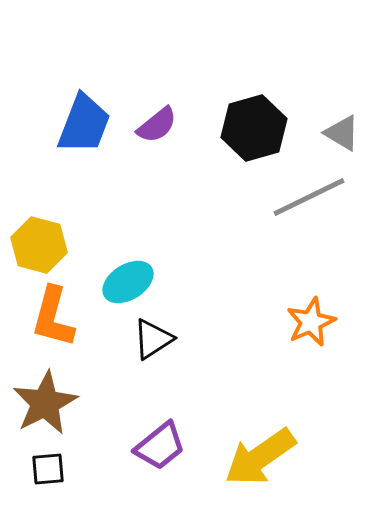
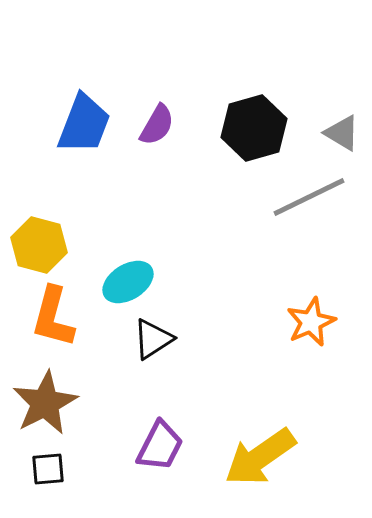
purple semicircle: rotated 21 degrees counterclockwise
purple trapezoid: rotated 24 degrees counterclockwise
